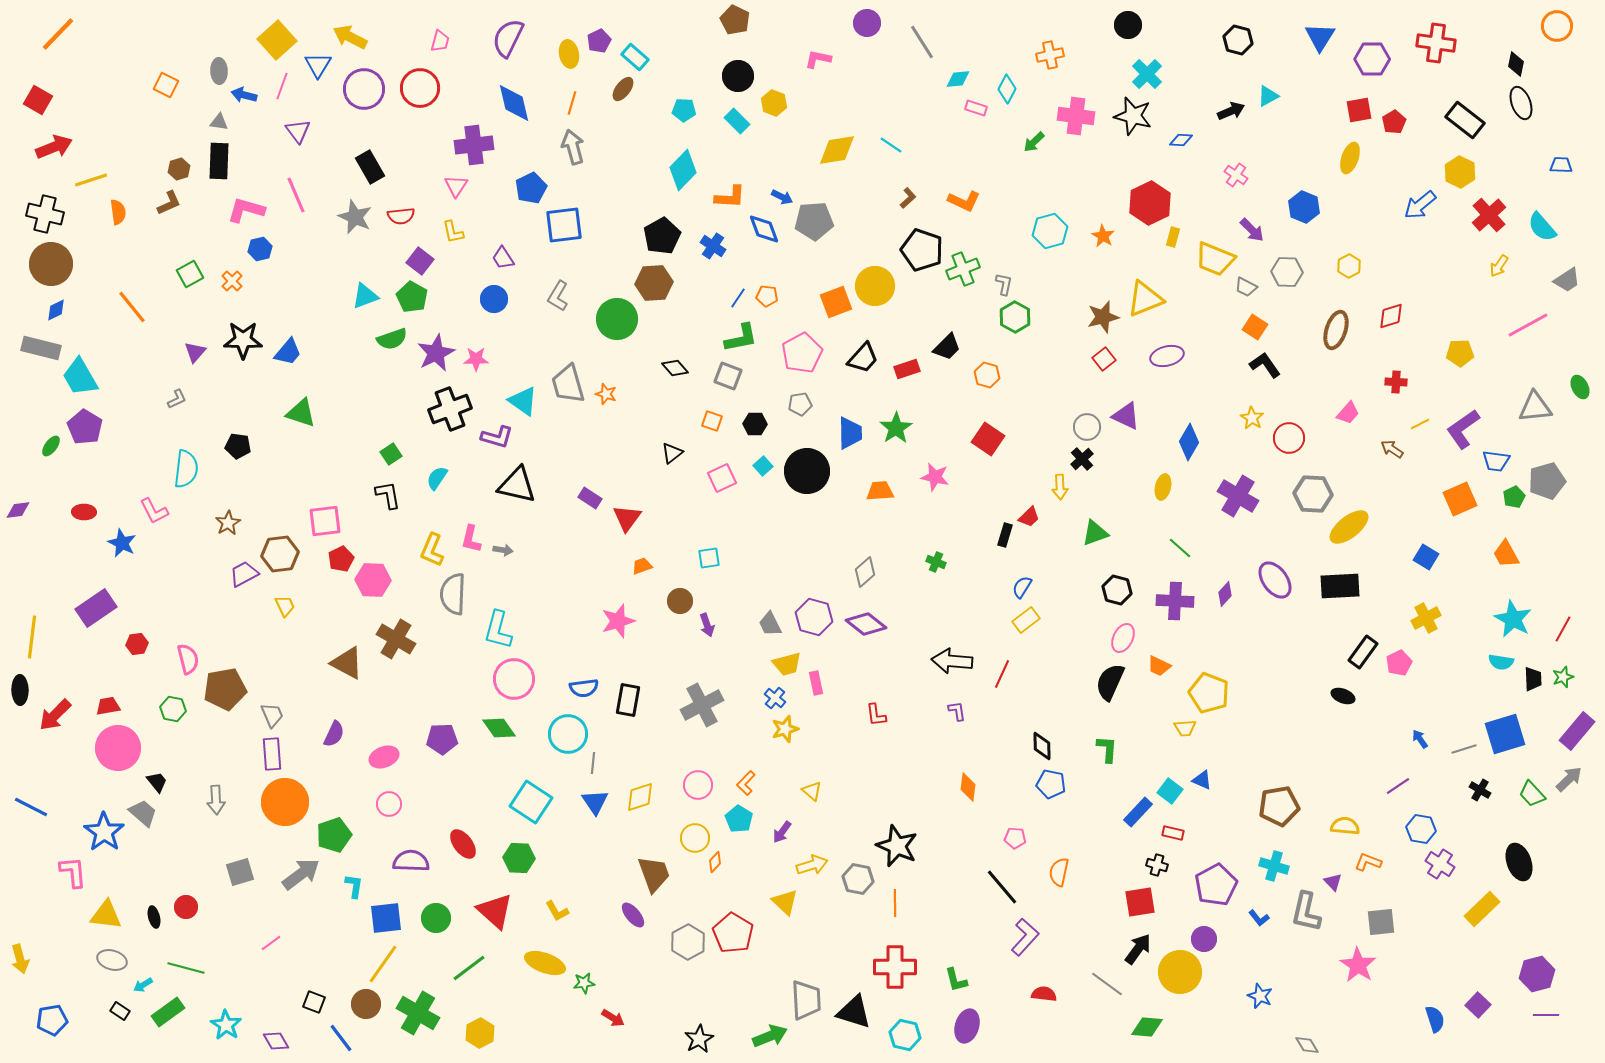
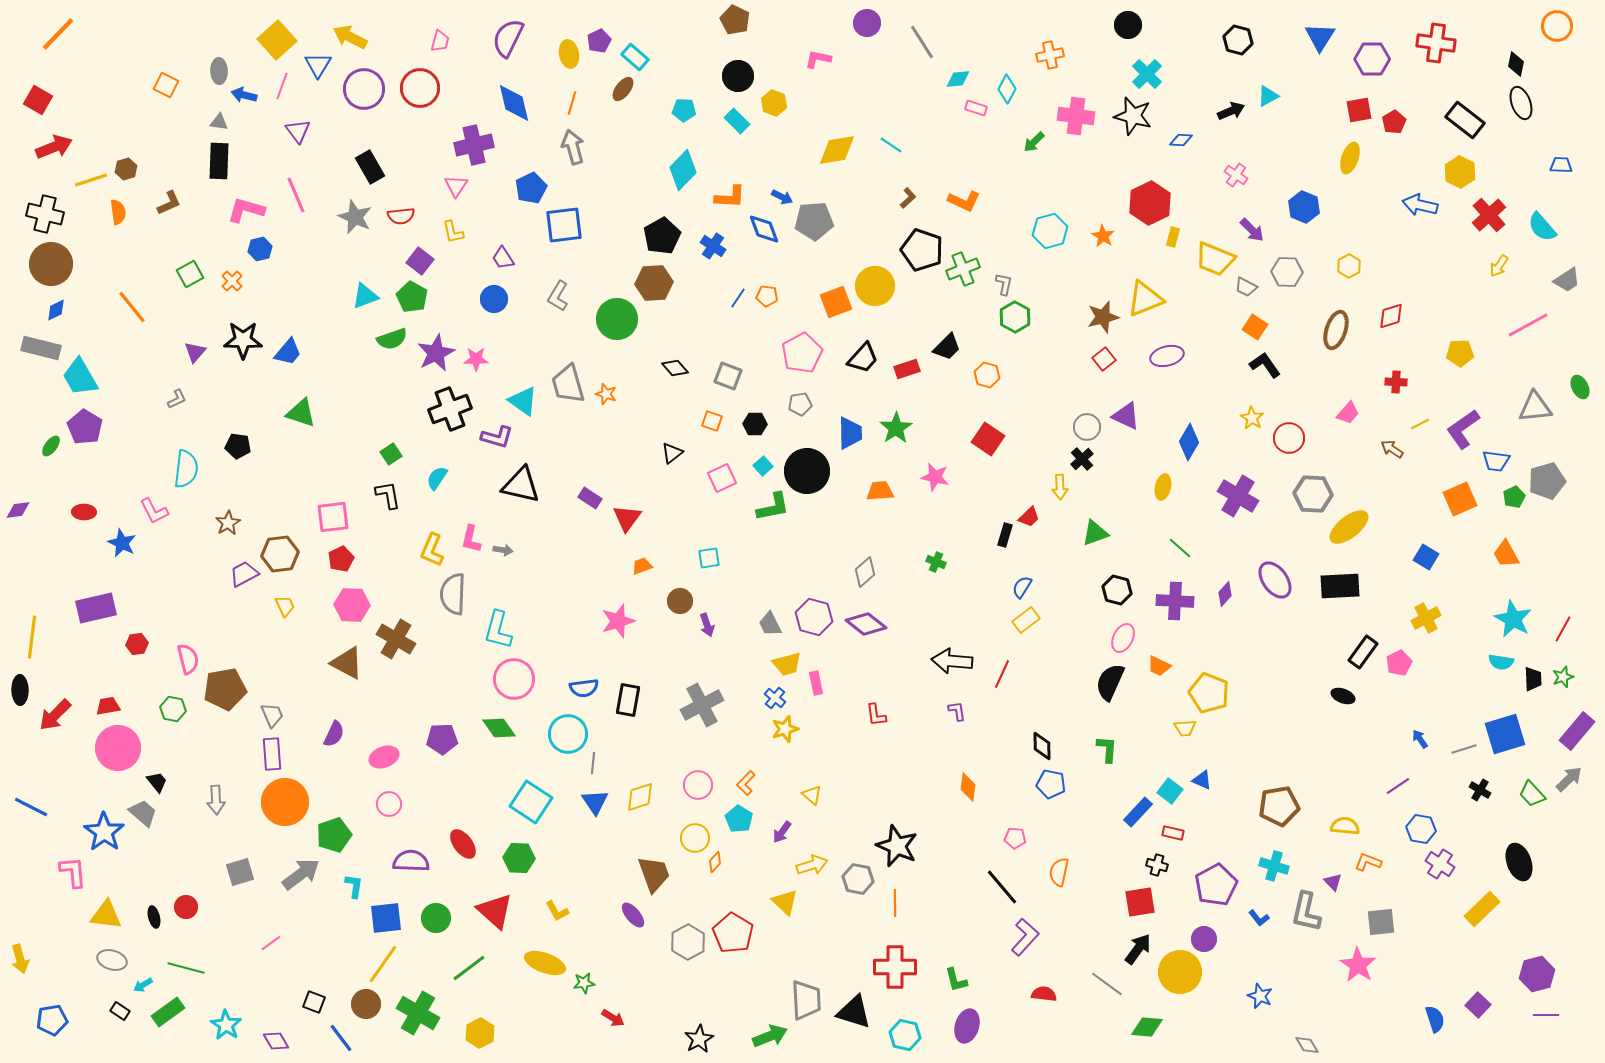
purple cross at (474, 145): rotated 6 degrees counterclockwise
brown hexagon at (179, 169): moved 53 px left
blue arrow at (1420, 205): rotated 52 degrees clockwise
green L-shape at (741, 338): moved 32 px right, 169 px down
black triangle at (517, 485): moved 4 px right
pink square at (325, 521): moved 8 px right, 4 px up
pink hexagon at (373, 580): moved 21 px left, 25 px down
purple rectangle at (96, 608): rotated 21 degrees clockwise
yellow triangle at (812, 791): moved 4 px down
